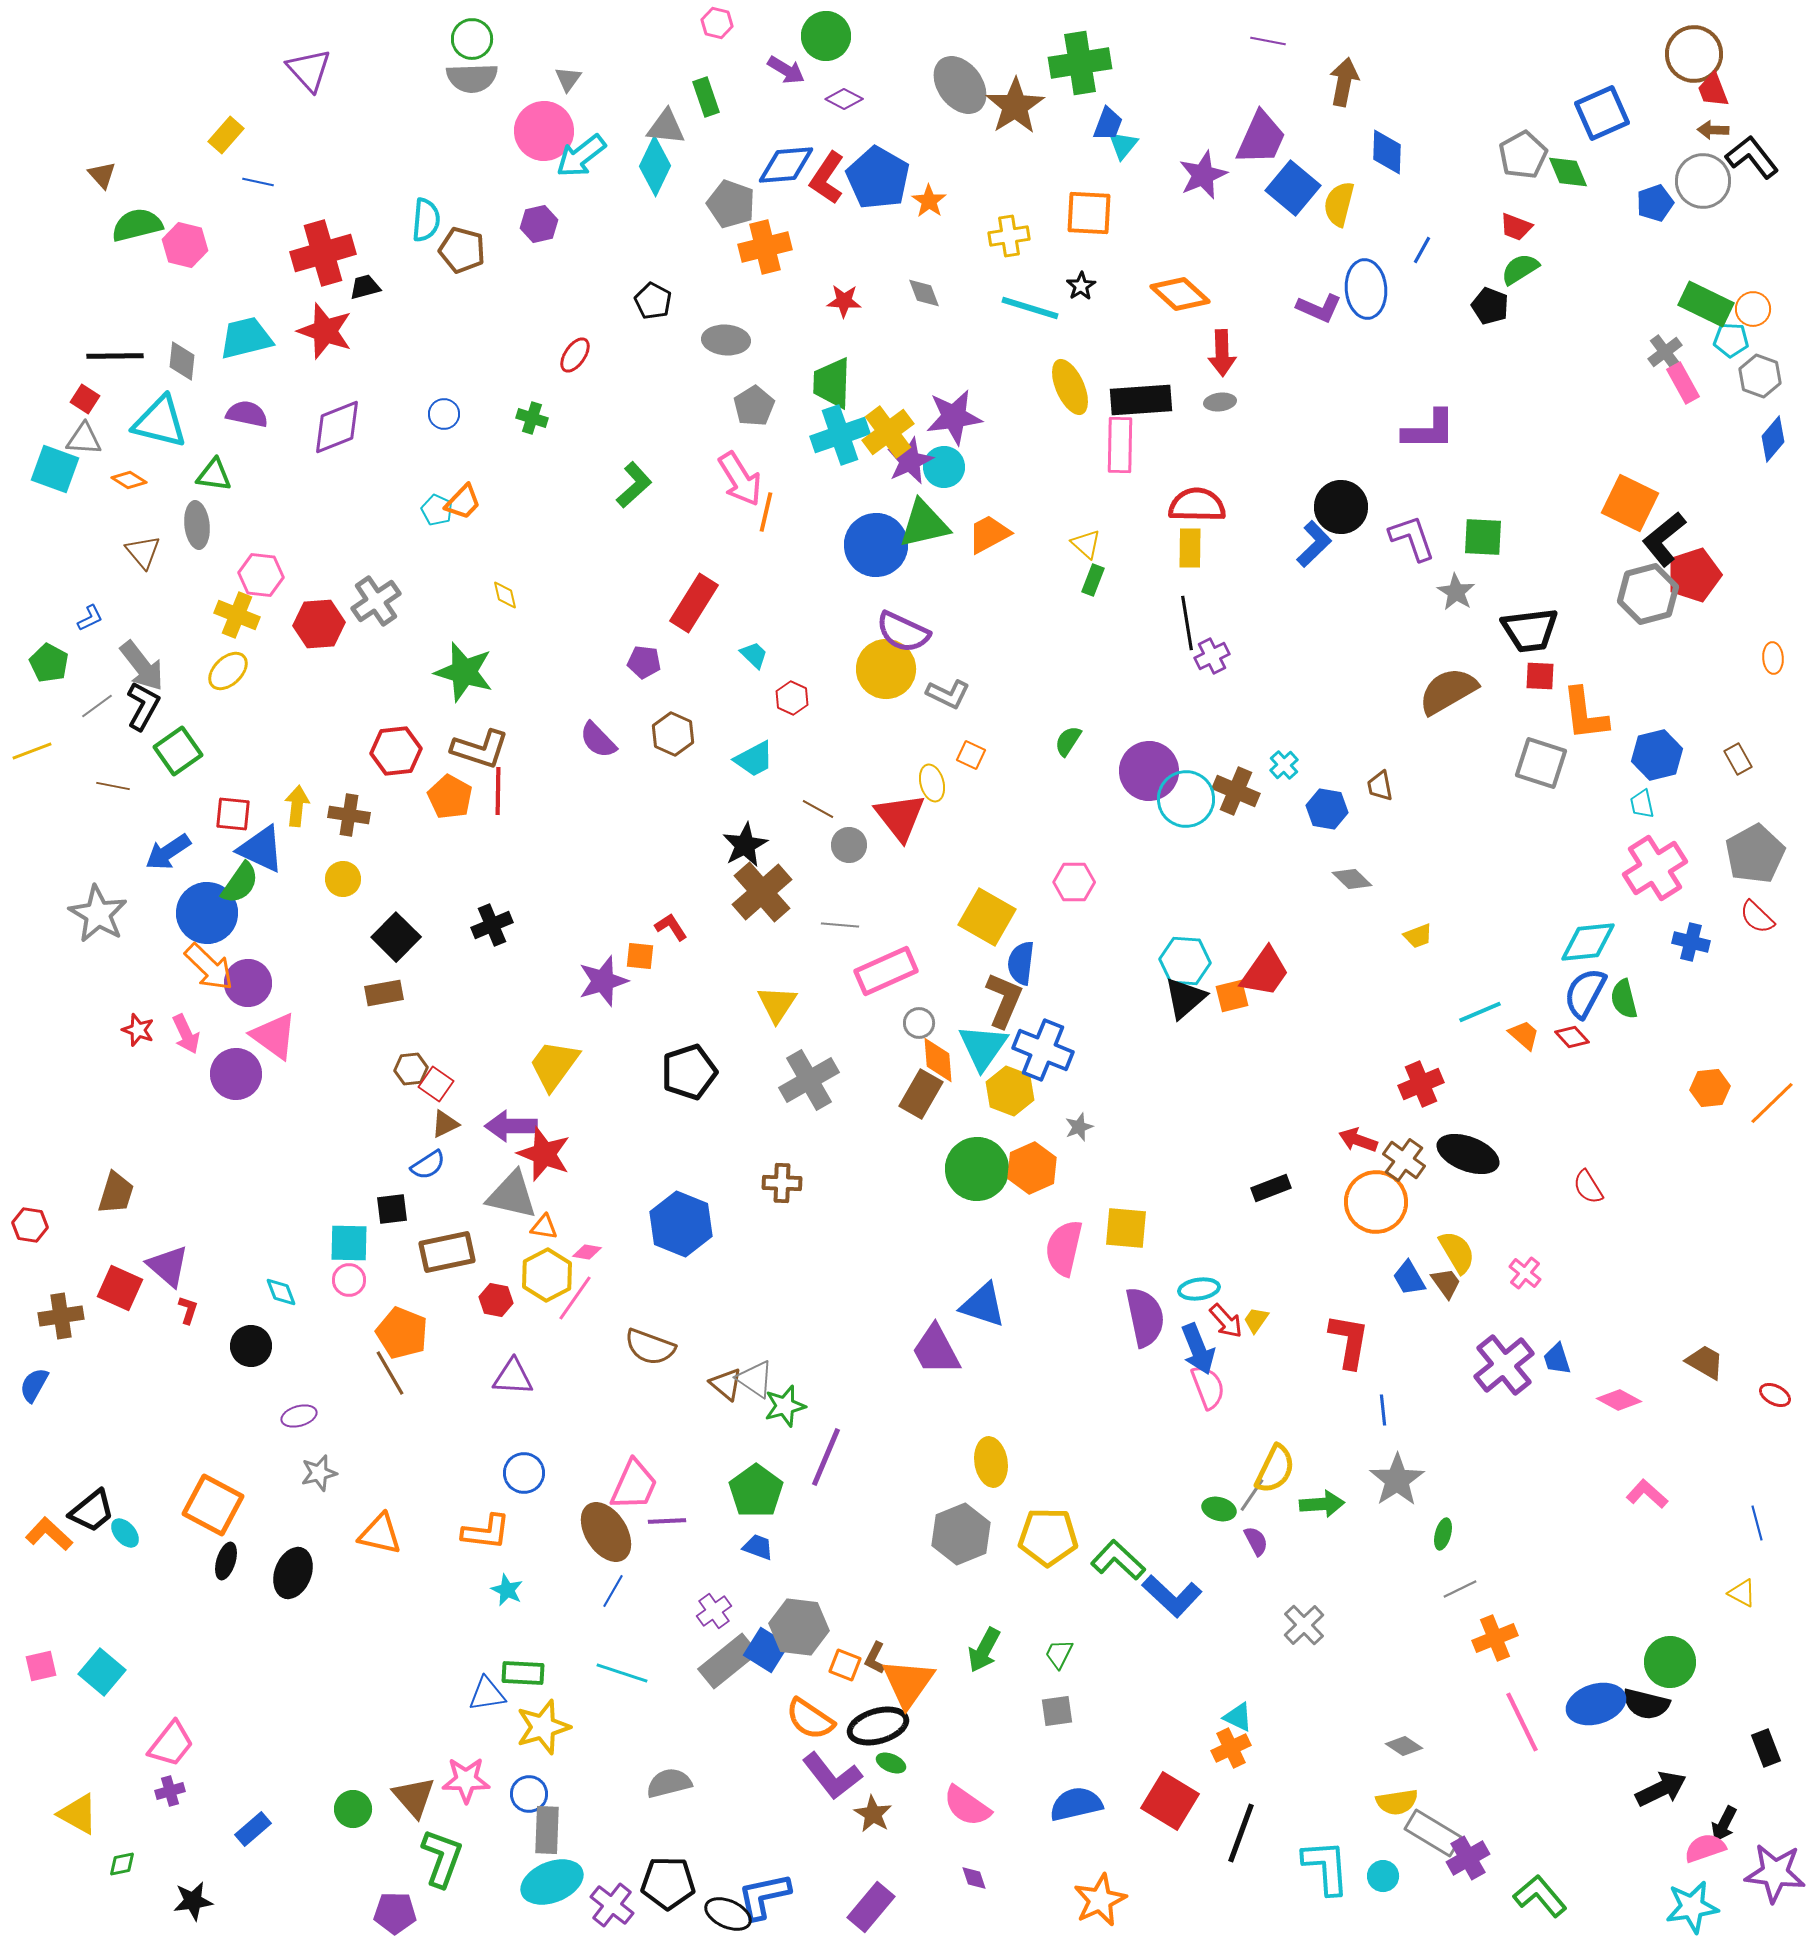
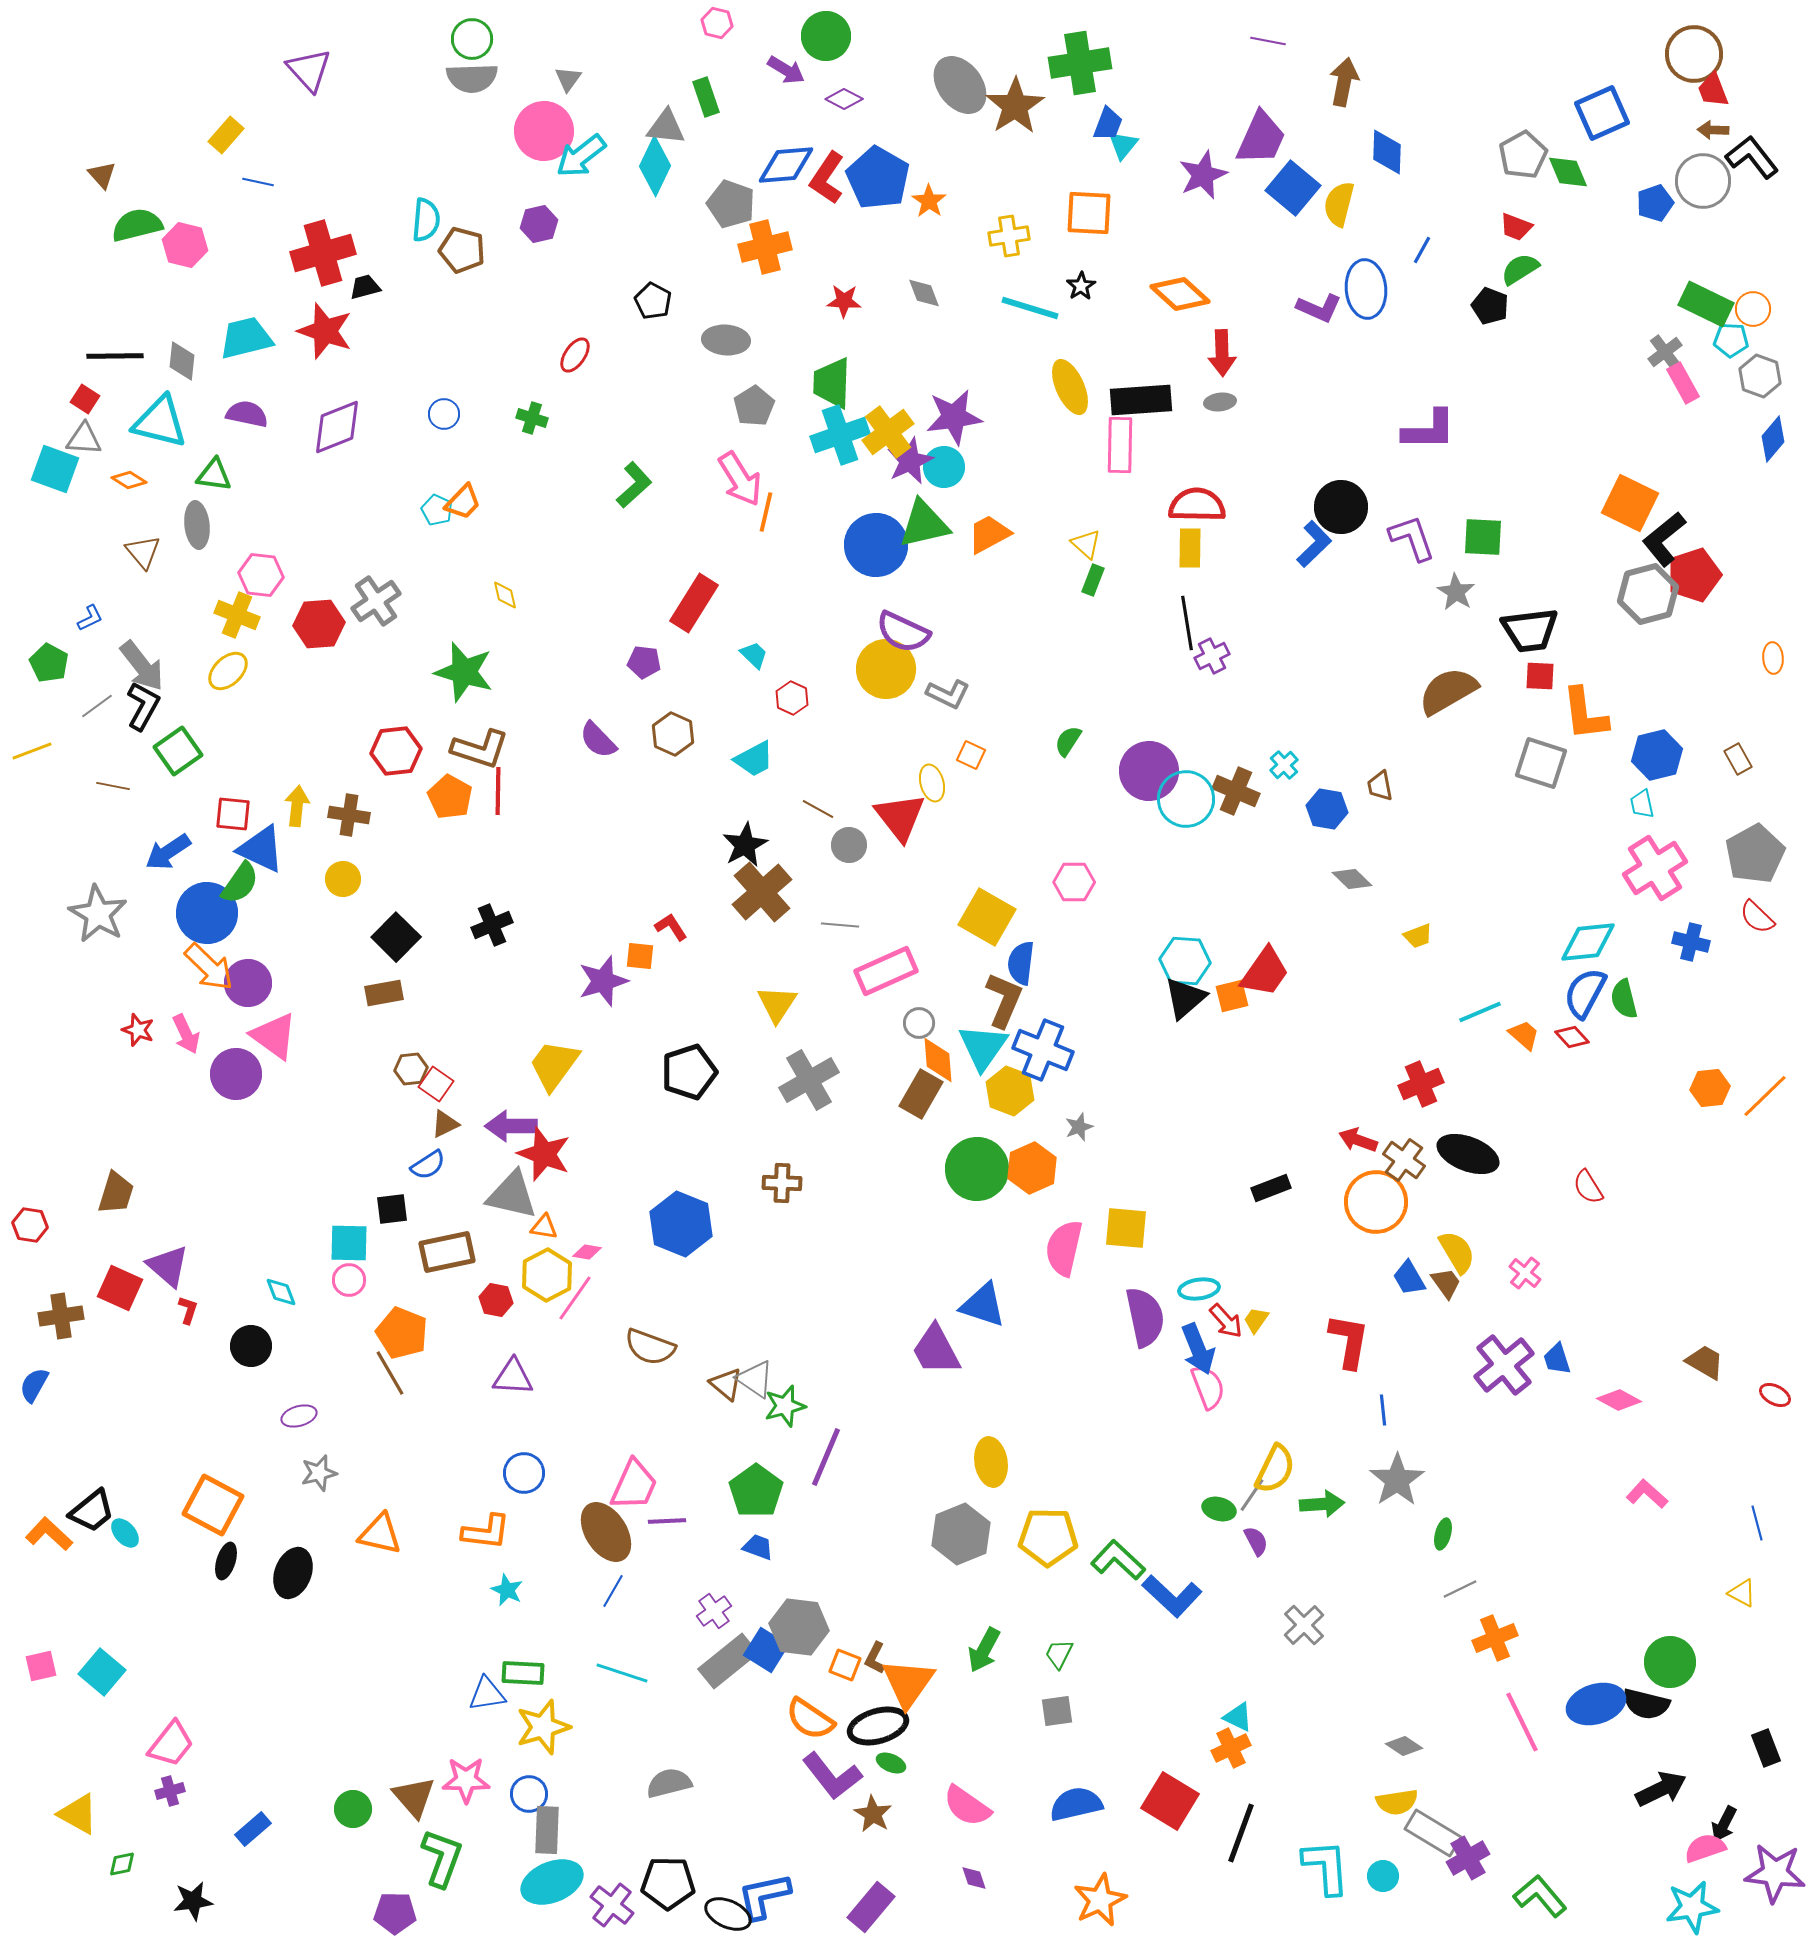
orange line at (1772, 1103): moved 7 px left, 7 px up
